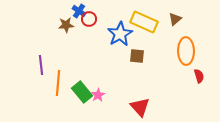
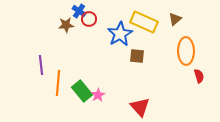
green rectangle: moved 1 px up
